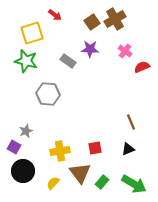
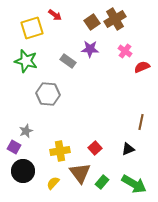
yellow square: moved 5 px up
brown line: moved 10 px right; rotated 35 degrees clockwise
red square: rotated 32 degrees counterclockwise
